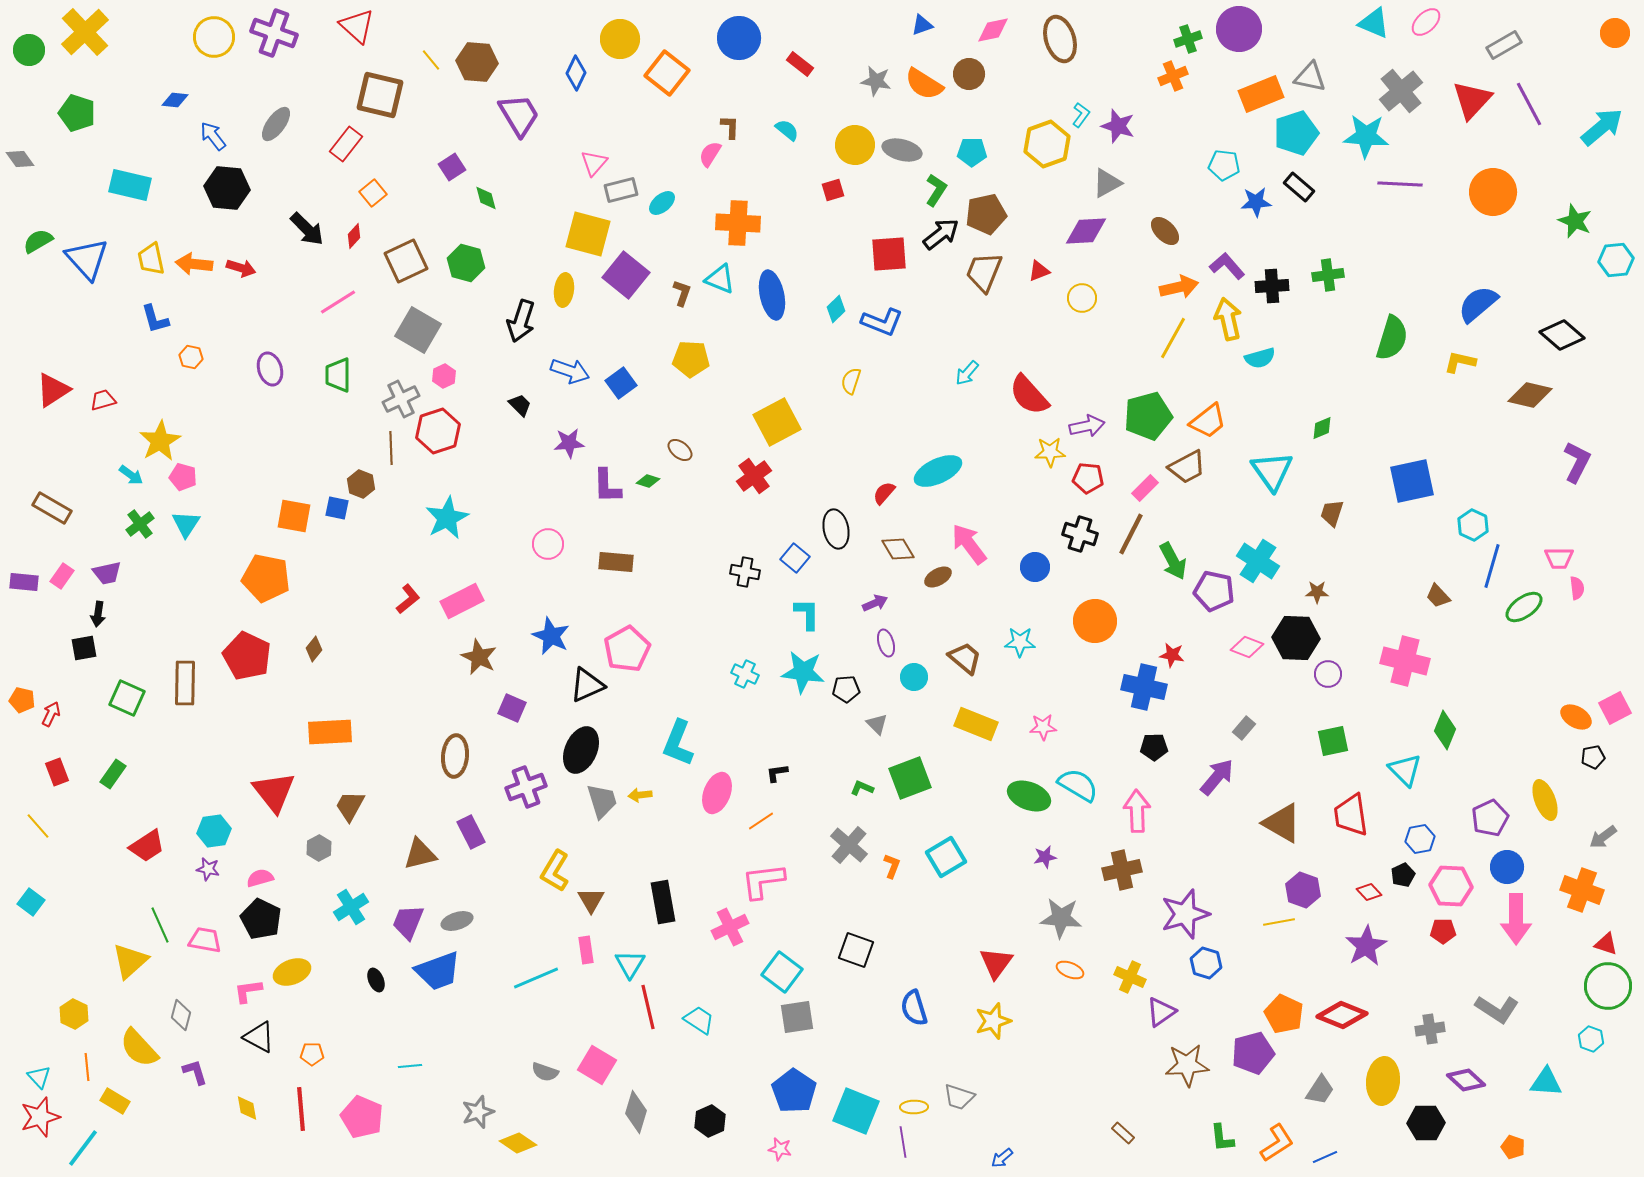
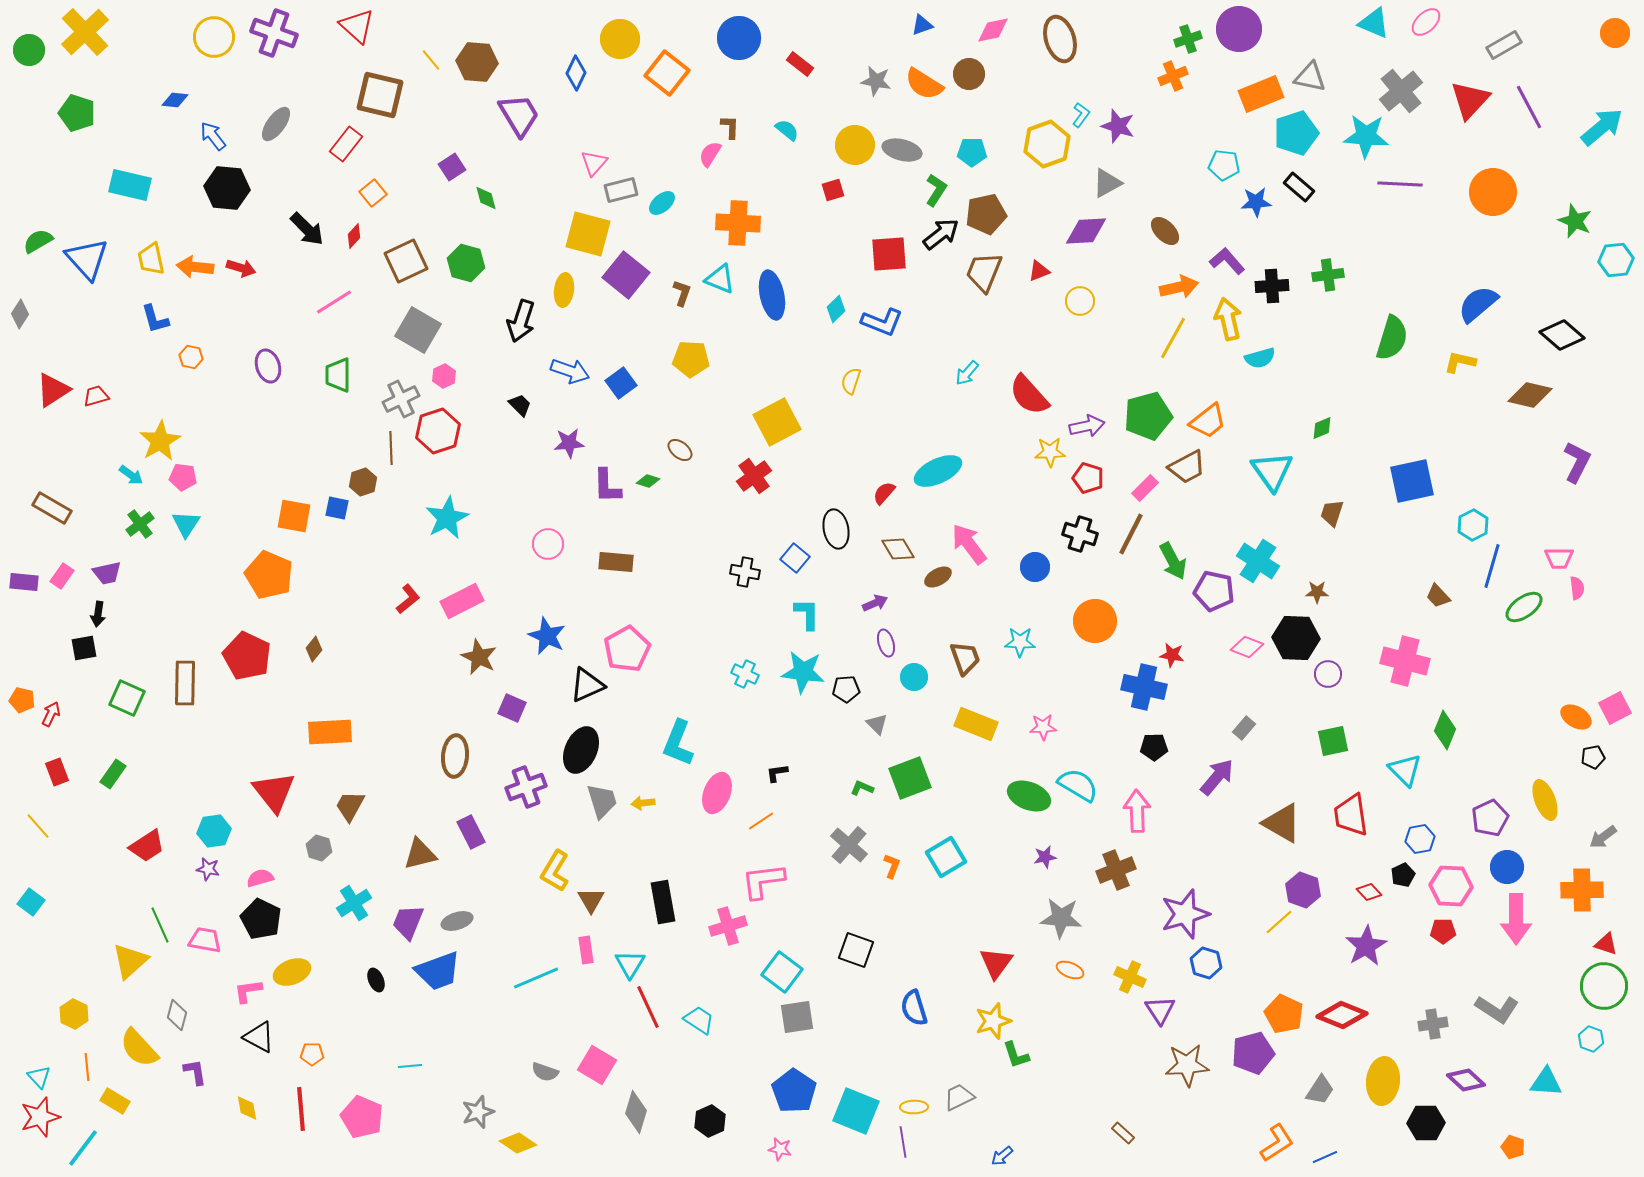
red triangle at (1472, 100): moved 2 px left
purple line at (1529, 104): moved 3 px down
gray diamond at (20, 159): moved 155 px down; rotated 68 degrees clockwise
orange arrow at (194, 264): moved 1 px right, 3 px down
purple L-shape at (1227, 266): moved 5 px up
yellow circle at (1082, 298): moved 2 px left, 3 px down
pink line at (338, 302): moved 4 px left
purple ellipse at (270, 369): moved 2 px left, 3 px up
red trapezoid at (103, 400): moved 7 px left, 4 px up
pink pentagon at (183, 477): rotated 8 degrees counterclockwise
red pentagon at (1088, 478): rotated 12 degrees clockwise
brown hexagon at (361, 484): moved 2 px right, 2 px up; rotated 20 degrees clockwise
cyan hexagon at (1473, 525): rotated 8 degrees clockwise
orange pentagon at (266, 578): moved 3 px right, 3 px up; rotated 12 degrees clockwise
blue star at (551, 636): moved 4 px left
brown trapezoid at (965, 658): rotated 30 degrees clockwise
yellow arrow at (640, 795): moved 3 px right, 8 px down
gray hexagon at (319, 848): rotated 15 degrees counterclockwise
brown cross at (1122, 870): moved 6 px left; rotated 9 degrees counterclockwise
orange cross at (1582, 890): rotated 21 degrees counterclockwise
cyan cross at (351, 907): moved 3 px right, 4 px up
yellow line at (1279, 922): rotated 32 degrees counterclockwise
pink cross at (730, 927): moved 2 px left, 1 px up; rotated 9 degrees clockwise
green circle at (1608, 986): moved 4 px left
red line at (648, 1007): rotated 12 degrees counterclockwise
purple triangle at (1161, 1012): moved 1 px left, 2 px up; rotated 28 degrees counterclockwise
gray diamond at (181, 1015): moved 4 px left
gray cross at (1430, 1029): moved 3 px right, 5 px up
purple L-shape at (195, 1072): rotated 8 degrees clockwise
gray trapezoid at (959, 1097): rotated 136 degrees clockwise
green L-shape at (1222, 1138): moved 206 px left, 83 px up; rotated 12 degrees counterclockwise
blue arrow at (1002, 1158): moved 2 px up
